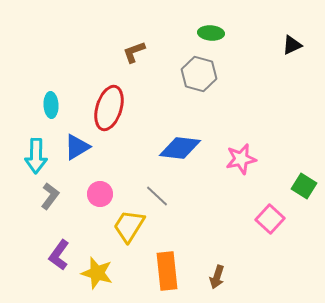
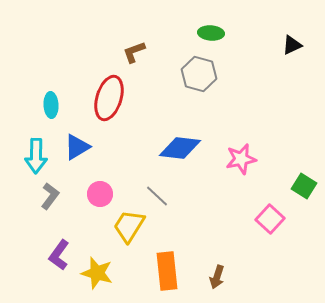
red ellipse: moved 10 px up
